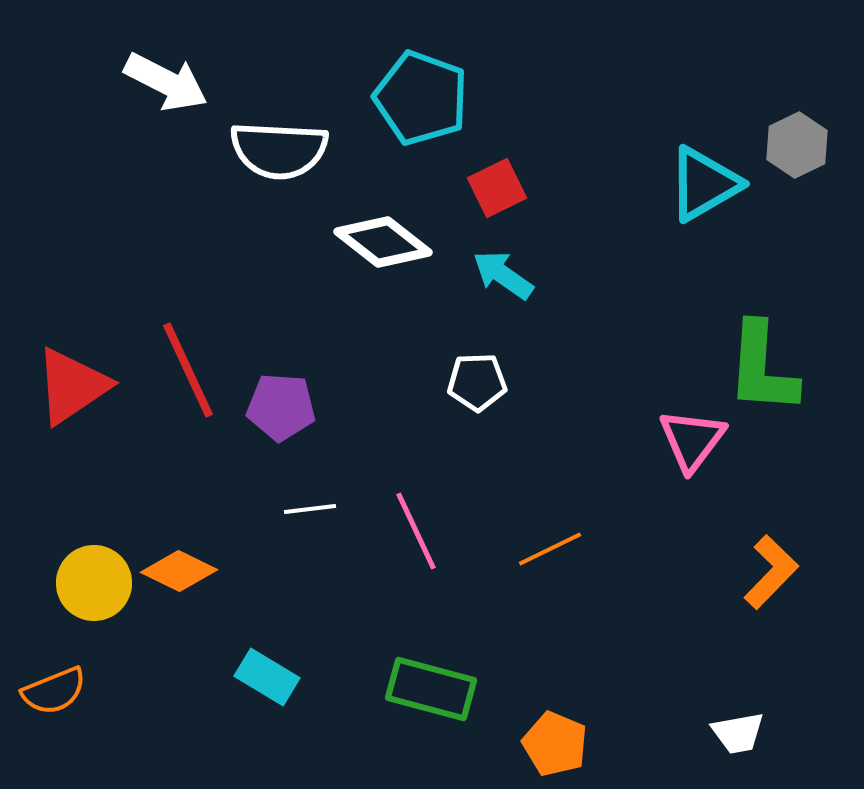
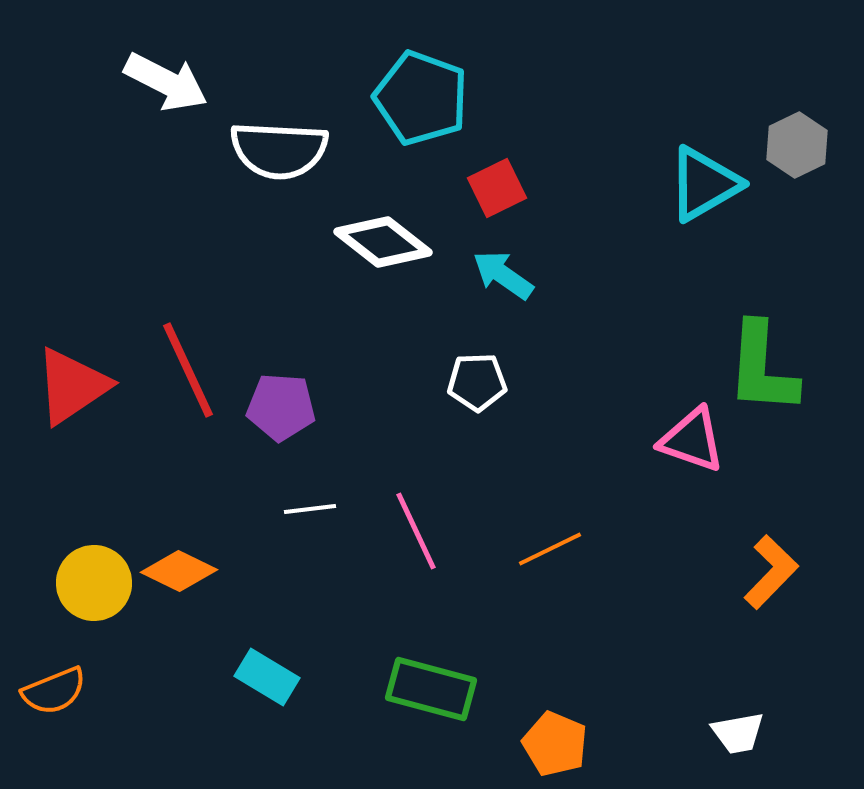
pink triangle: rotated 48 degrees counterclockwise
